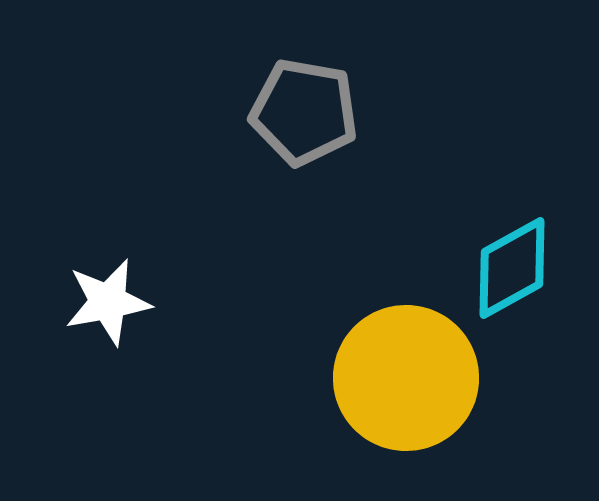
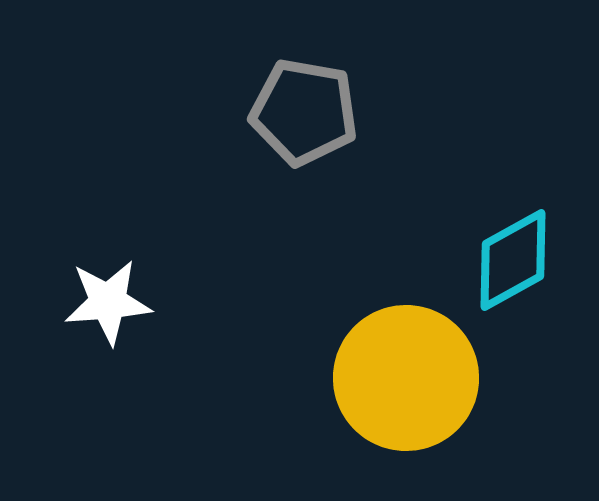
cyan diamond: moved 1 px right, 8 px up
white star: rotated 6 degrees clockwise
